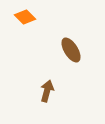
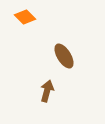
brown ellipse: moved 7 px left, 6 px down
